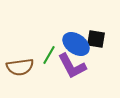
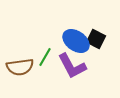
black square: rotated 18 degrees clockwise
blue ellipse: moved 3 px up
green line: moved 4 px left, 2 px down
